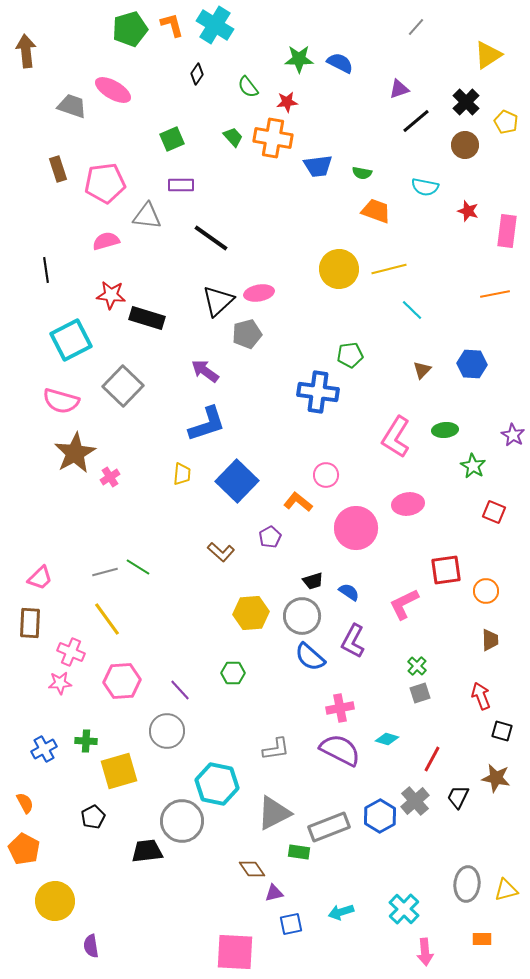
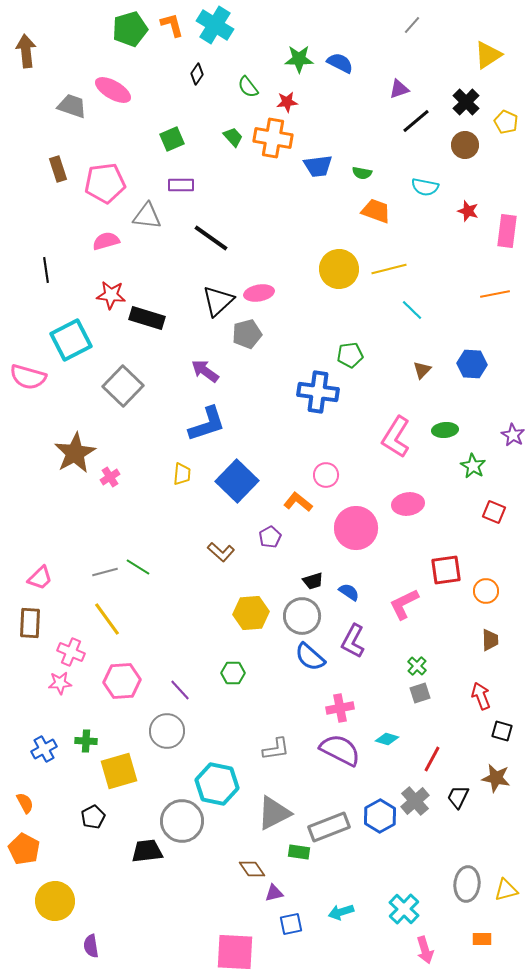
gray line at (416, 27): moved 4 px left, 2 px up
pink semicircle at (61, 401): moved 33 px left, 24 px up
pink arrow at (425, 952): moved 2 px up; rotated 12 degrees counterclockwise
